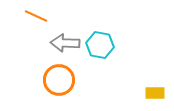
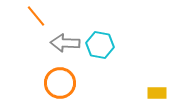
orange line: rotated 25 degrees clockwise
orange circle: moved 1 px right, 3 px down
yellow rectangle: moved 2 px right
